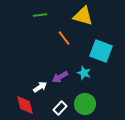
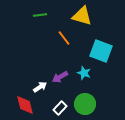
yellow triangle: moved 1 px left
